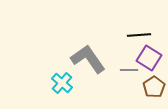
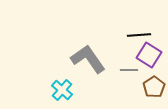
purple square: moved 3 px up
cyan cross: moved 7 px down
